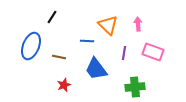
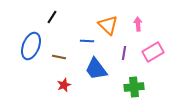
pink rectangle: rotated 50 degrees counterclockwise
green cross: moved 1 px left
